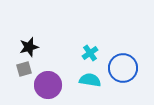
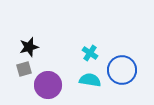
cyan cross: rotated 21 degrees counterclockwise
blue circle: moved 1 px left, 2 px down
